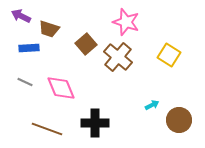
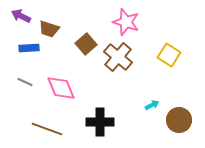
black cross: moved 5 px right, 1 px up
